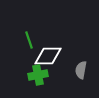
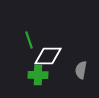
green cross: rotated 12 degrees clockwise
